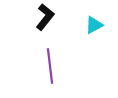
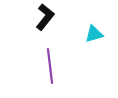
cyan triangle: moved 9 px down; rotated 12 degrees clockwise
